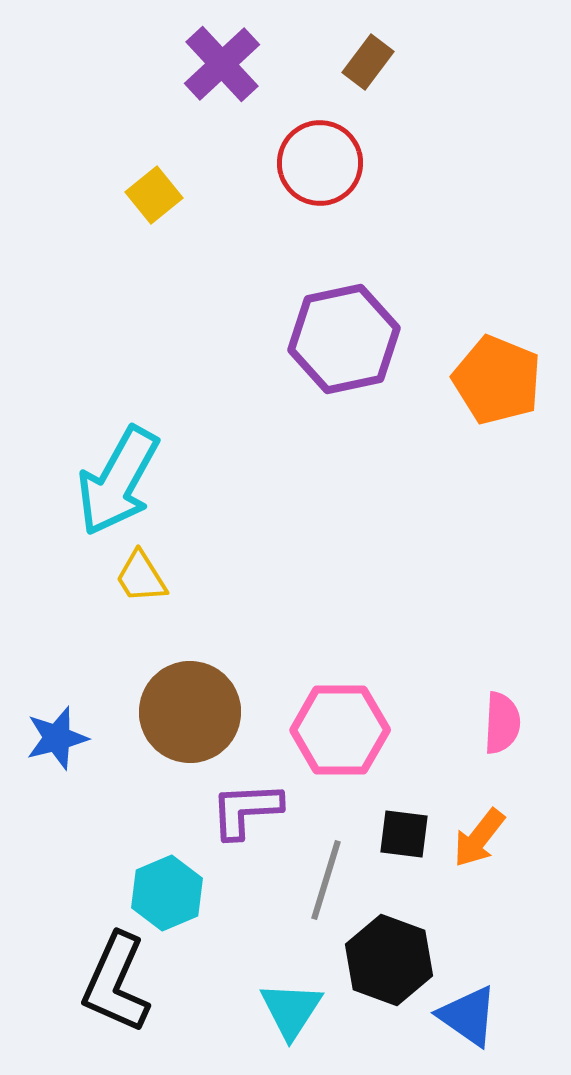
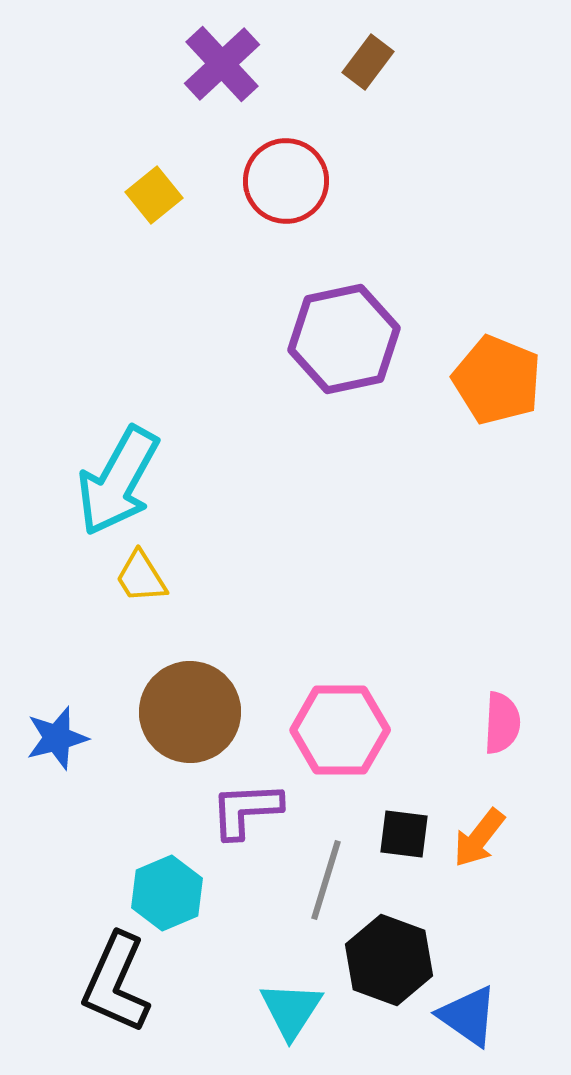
red circle: moved 34 px left, 18 px down
